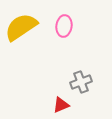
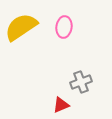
pink ellipse: moved 1 px down
